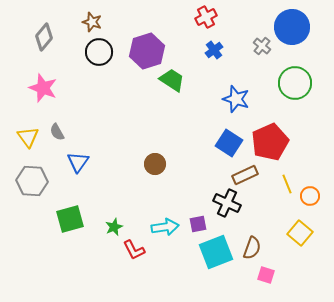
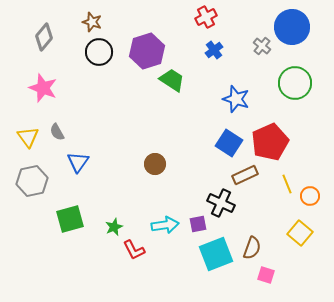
gray hexagon: rotated 16 degrees counterclockwise
black cross: moved 6 px left
cyan arrow: moved 2 px up
cyan square: moved 2 px down
